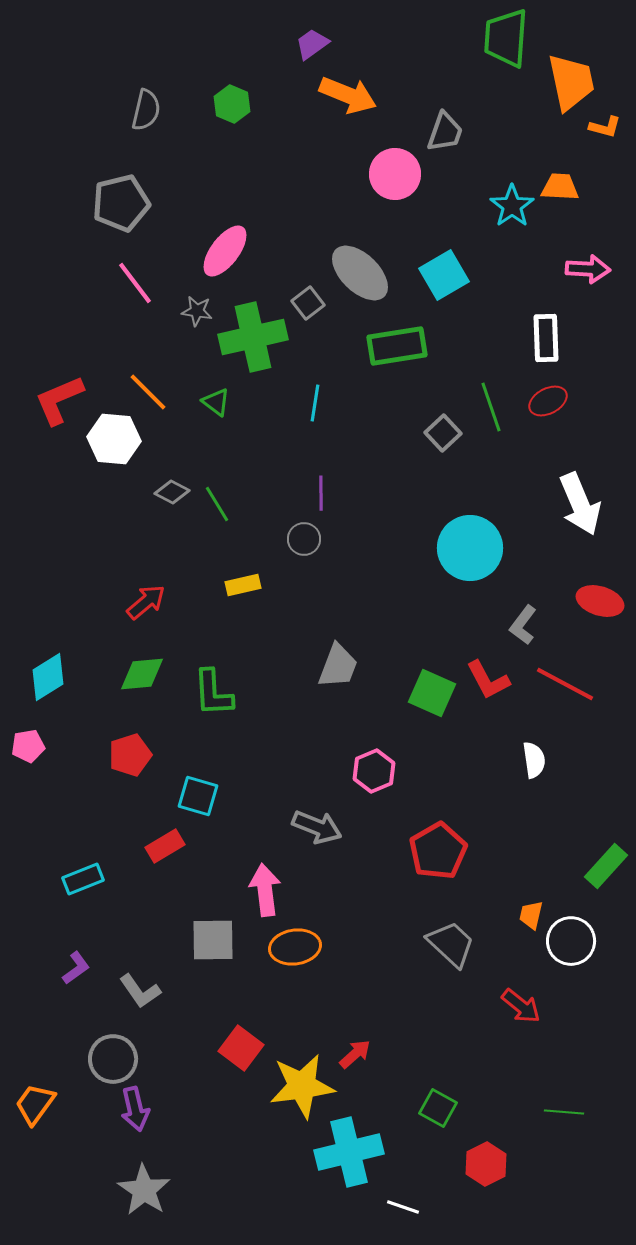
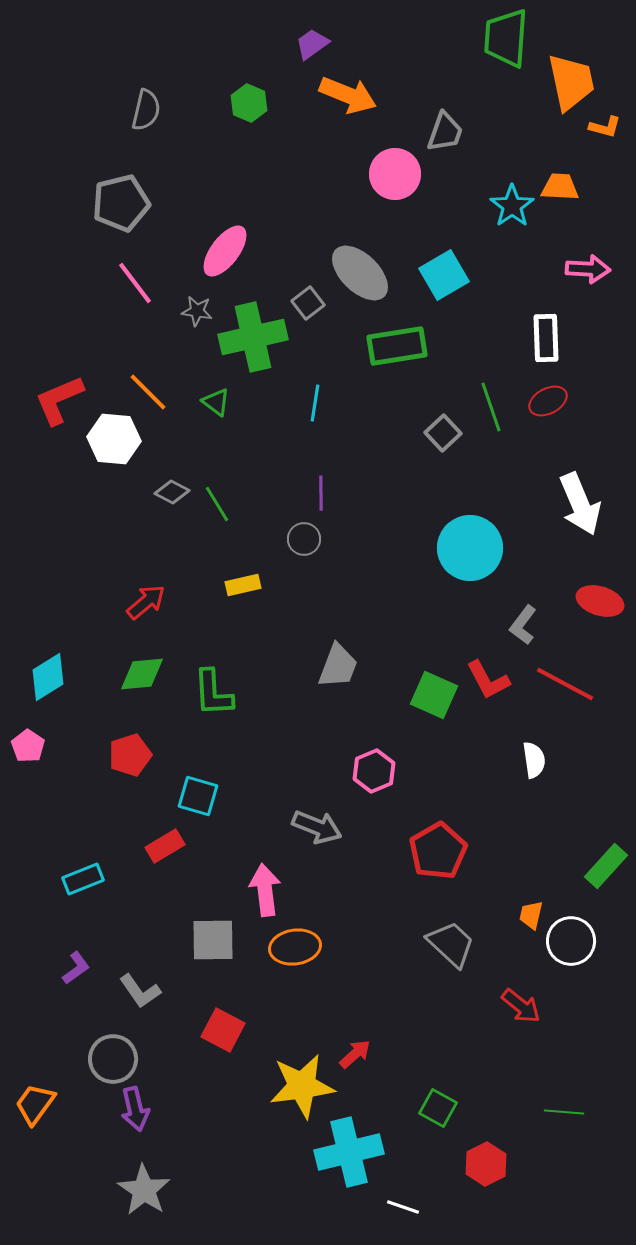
green hexagon at (232, 104): moved 17 px right, 1 px up
green square at (432, 693): moved 2 px right, 2 px down
pink pentagon at (28, 746): rotated 28 degrees counterclockwise
red square at (241, 1048): moved 18 px left, 18 px up; rotated 9 degrees counterclockwise
